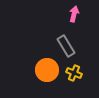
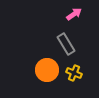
pink arrow: rotated 42 degrees clockwise
gray rectangle: moved 2 px up
